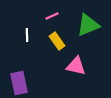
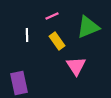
green triangle: moved 2 px down
pink triangle: rotated 45 degrees clockwise
